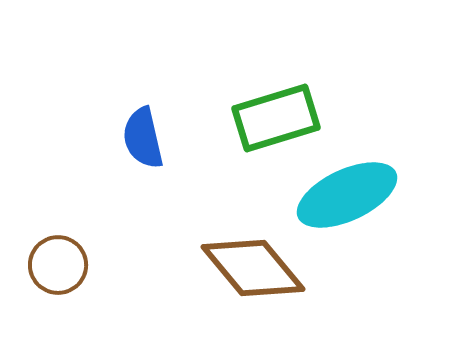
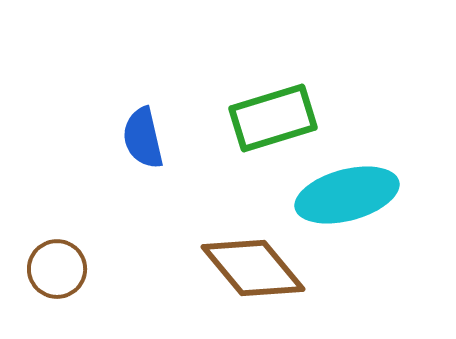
green rectangle: moved 3 px left
cyan ellipse: rotated 10 degrees clockwise
brown circle: moved 1 px left, 4 px down
